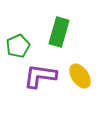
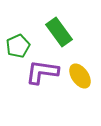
green rectangle: rotated 52 degrees counterclockwise
purple L-shape: moved 2 px right, 4 px up
